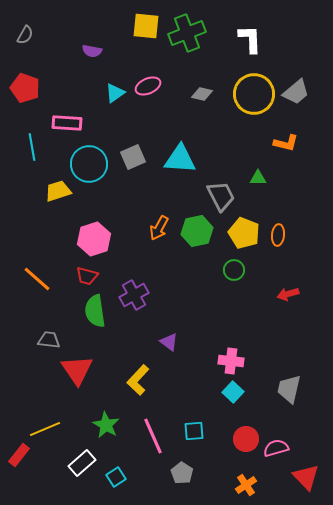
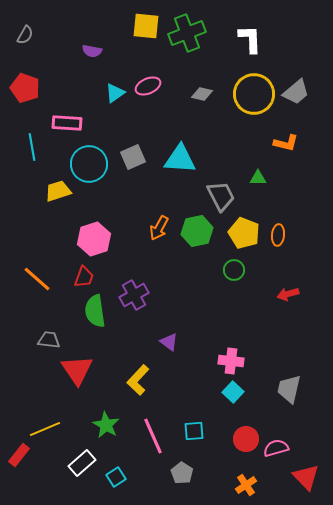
red trapezoid at (87, 276): moved 3 px left, 1 px down; rotated 85 degrees counterclockwise
